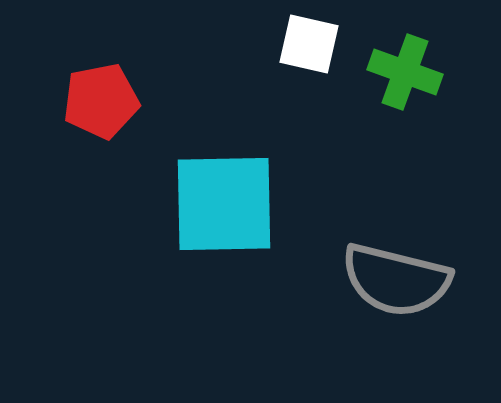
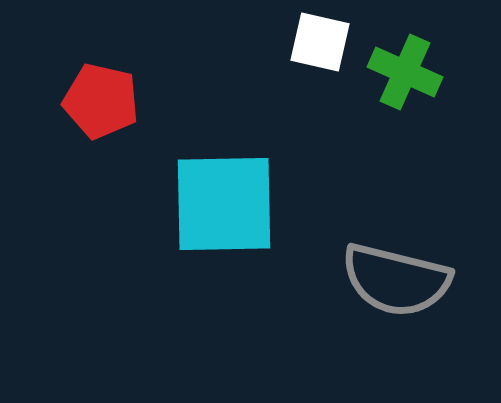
white square: moved 11 px right, 2 px up
green cross: rotated 4 degrees clockwise
red pentagon: rotated 24 degrees clockwise
